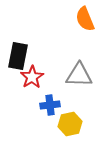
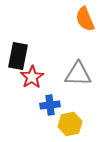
gray triangle: moved 1 px left, 1 px up
